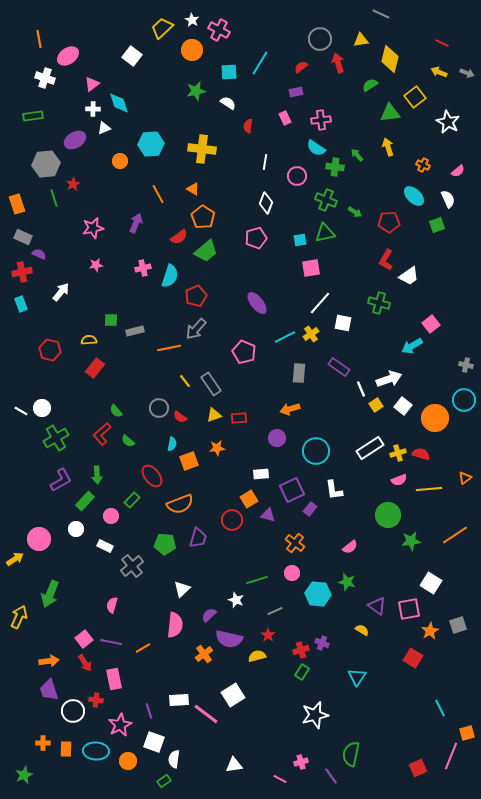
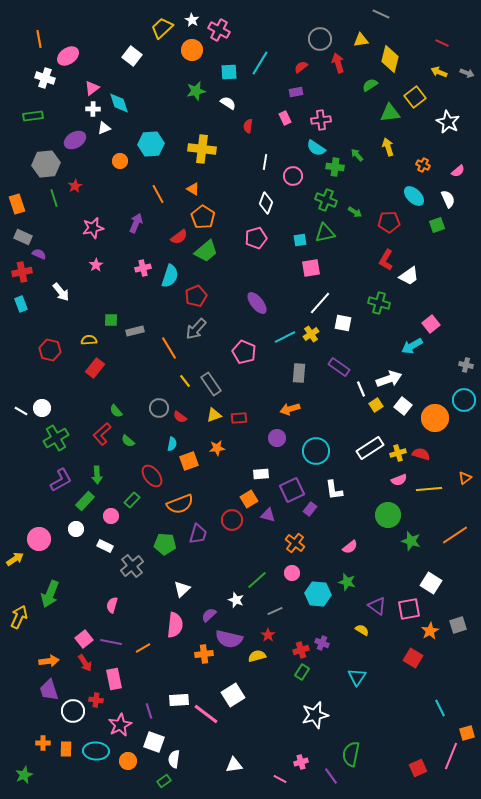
pink triangle at (92, 84): moved 4 px down
pink circle at (297, 176): moved 4 px left
red star at (73, 184): moved 2 px right, 2 px down
pink star at (96, 265): rotated 24 degrees counterclockwise
white arrow at (61, 292): rotated 102 degrees clockwise
orange line at (169, 348): rotated 70 degrees clockwise
purple trapezoid at (198, 538): moved 4 px up
green star at (411, 541): rotated 24 degrees clockwise
green line at (257, 580): rotated 25 degrees counterclockwise
orange cross at (204, 654): rotated 30 degrees clockwise
